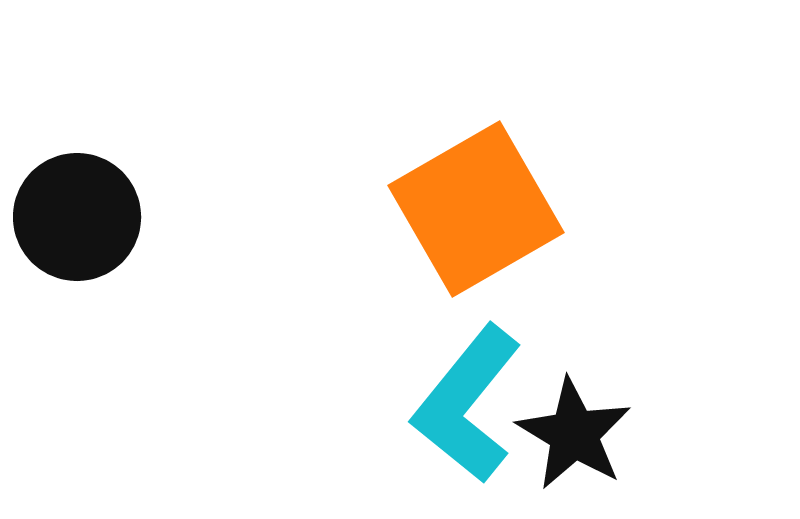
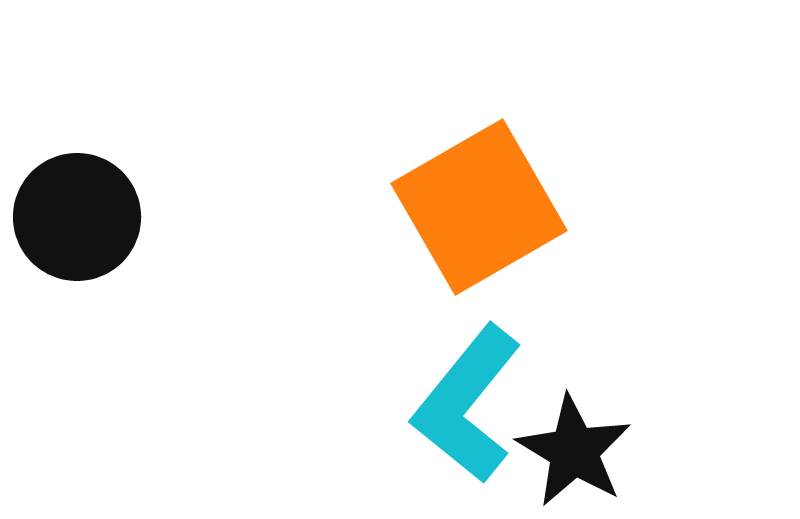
orange square: moved 3 px right, 2 px up
black star: moved 17 px down
